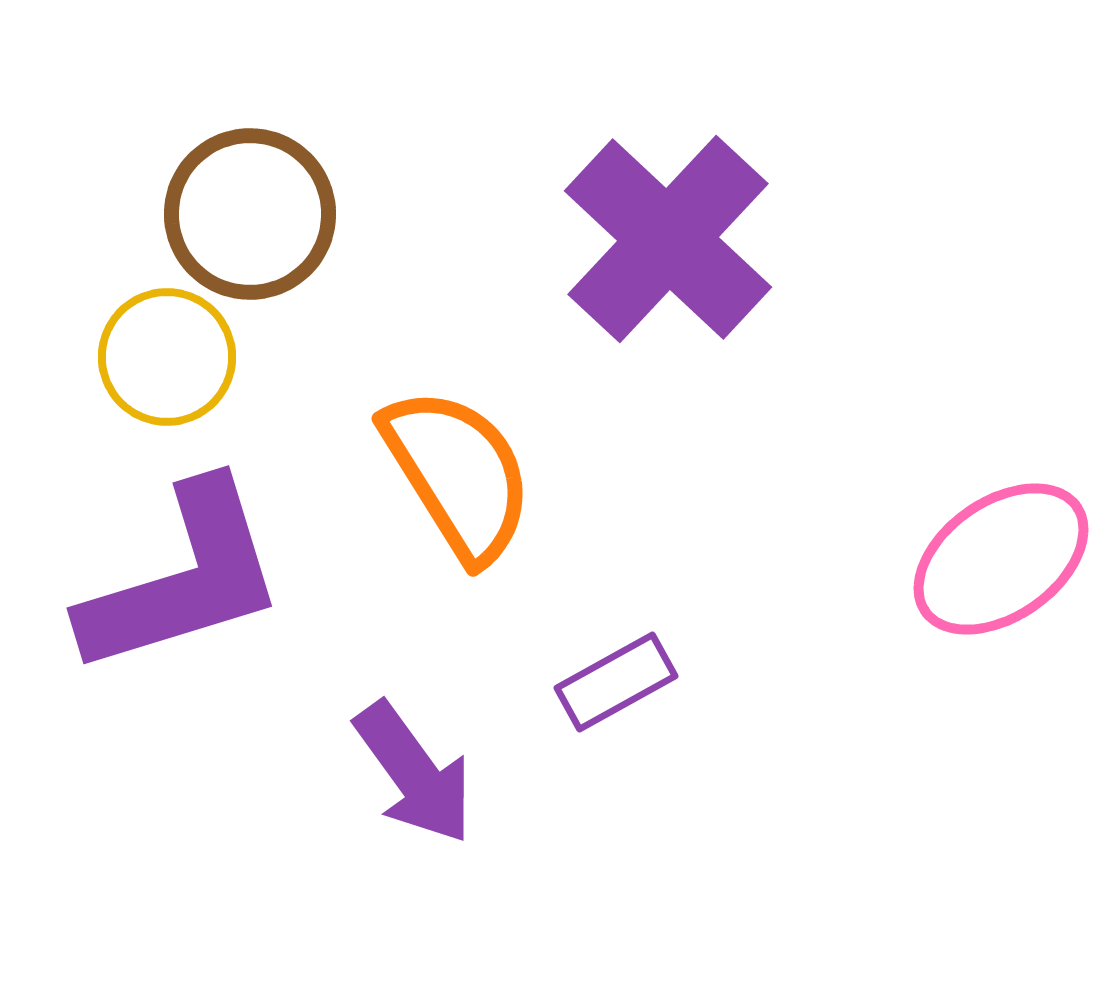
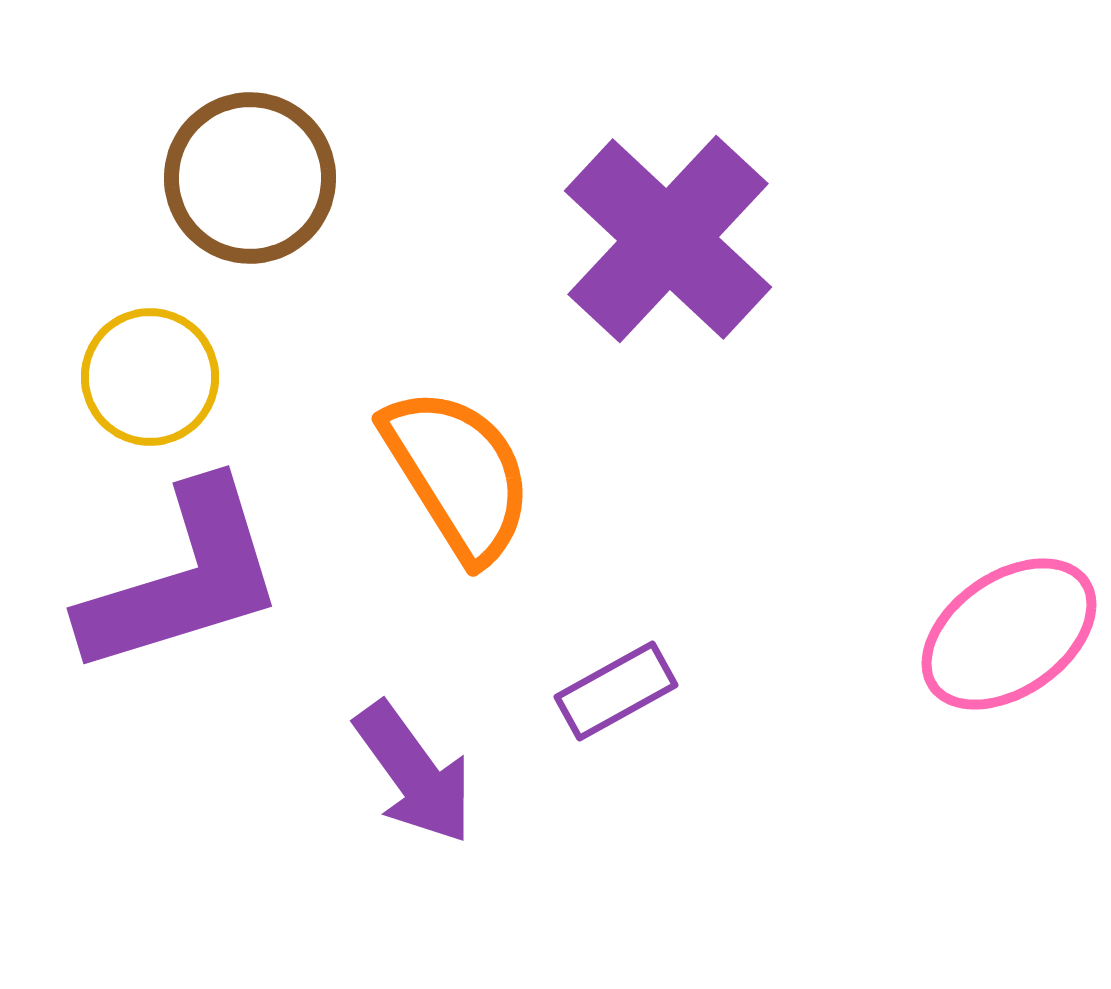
brown circle: moved 36 px up
yellow circle: moved 17 px left, 20 px down
pink ellipse: moved 8 px right, 75 px down
purple rectangle: moved 9 px down
